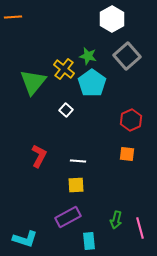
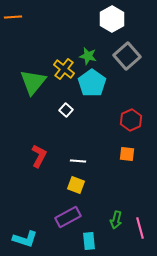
yellow square: rotated 24 degrees clockwise
